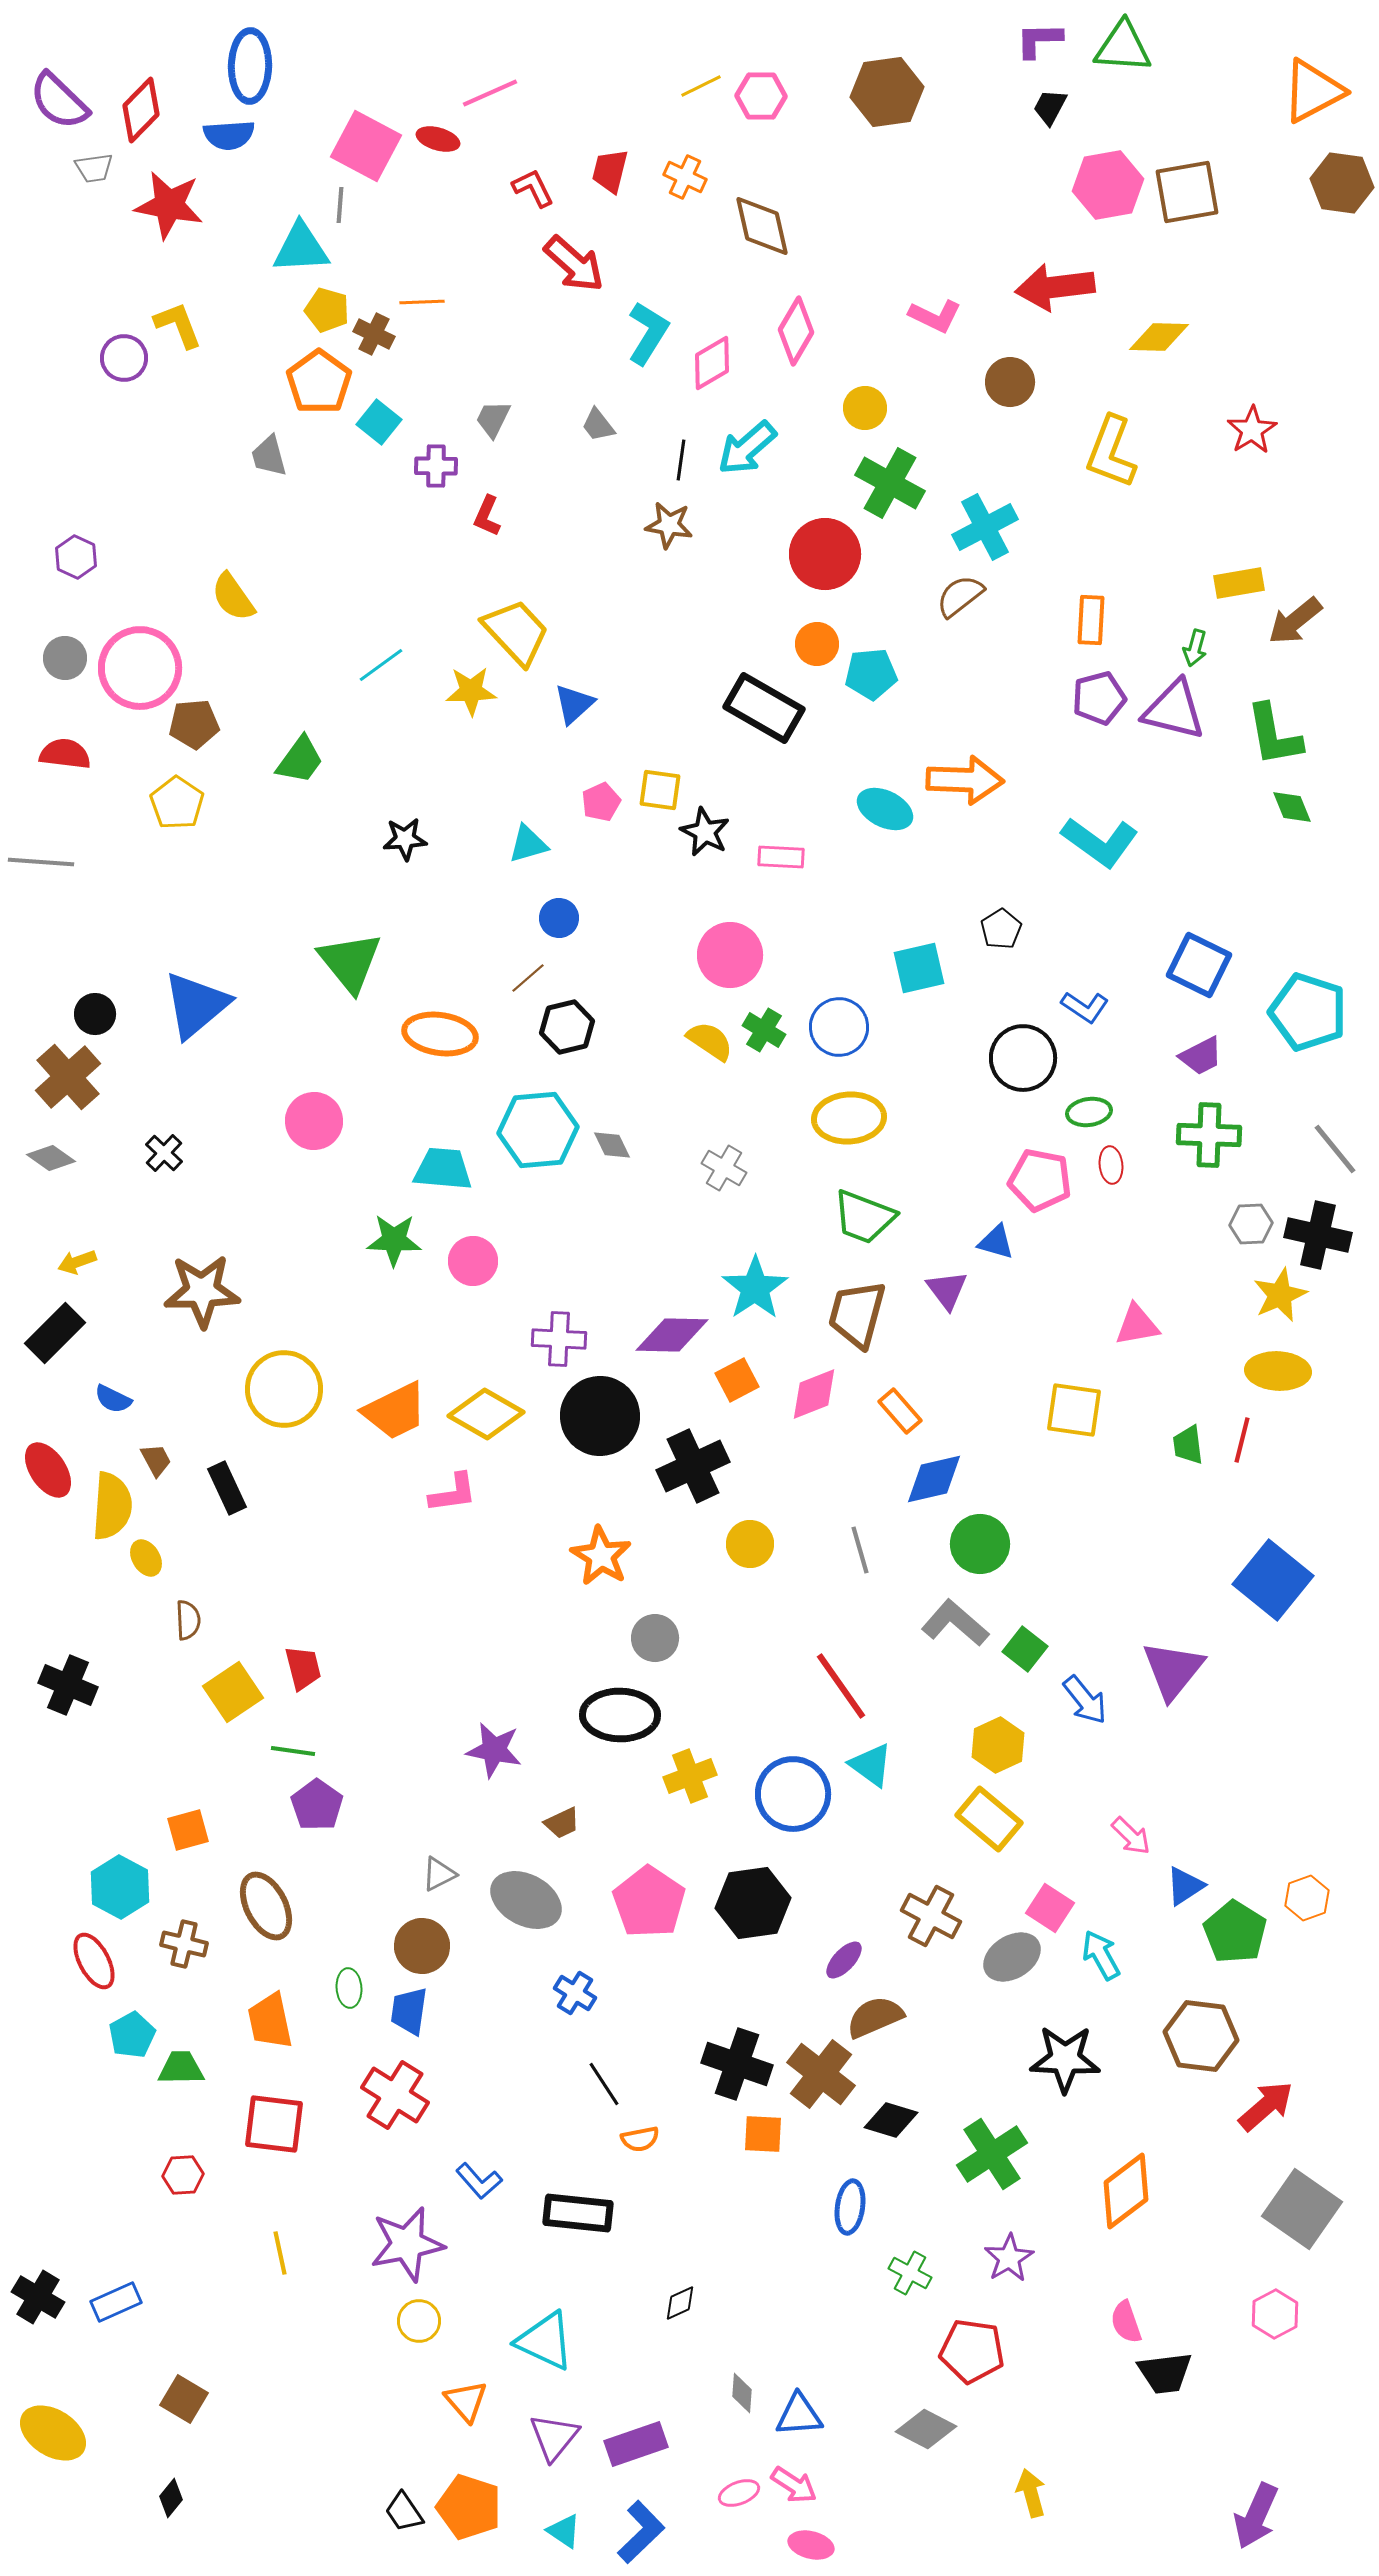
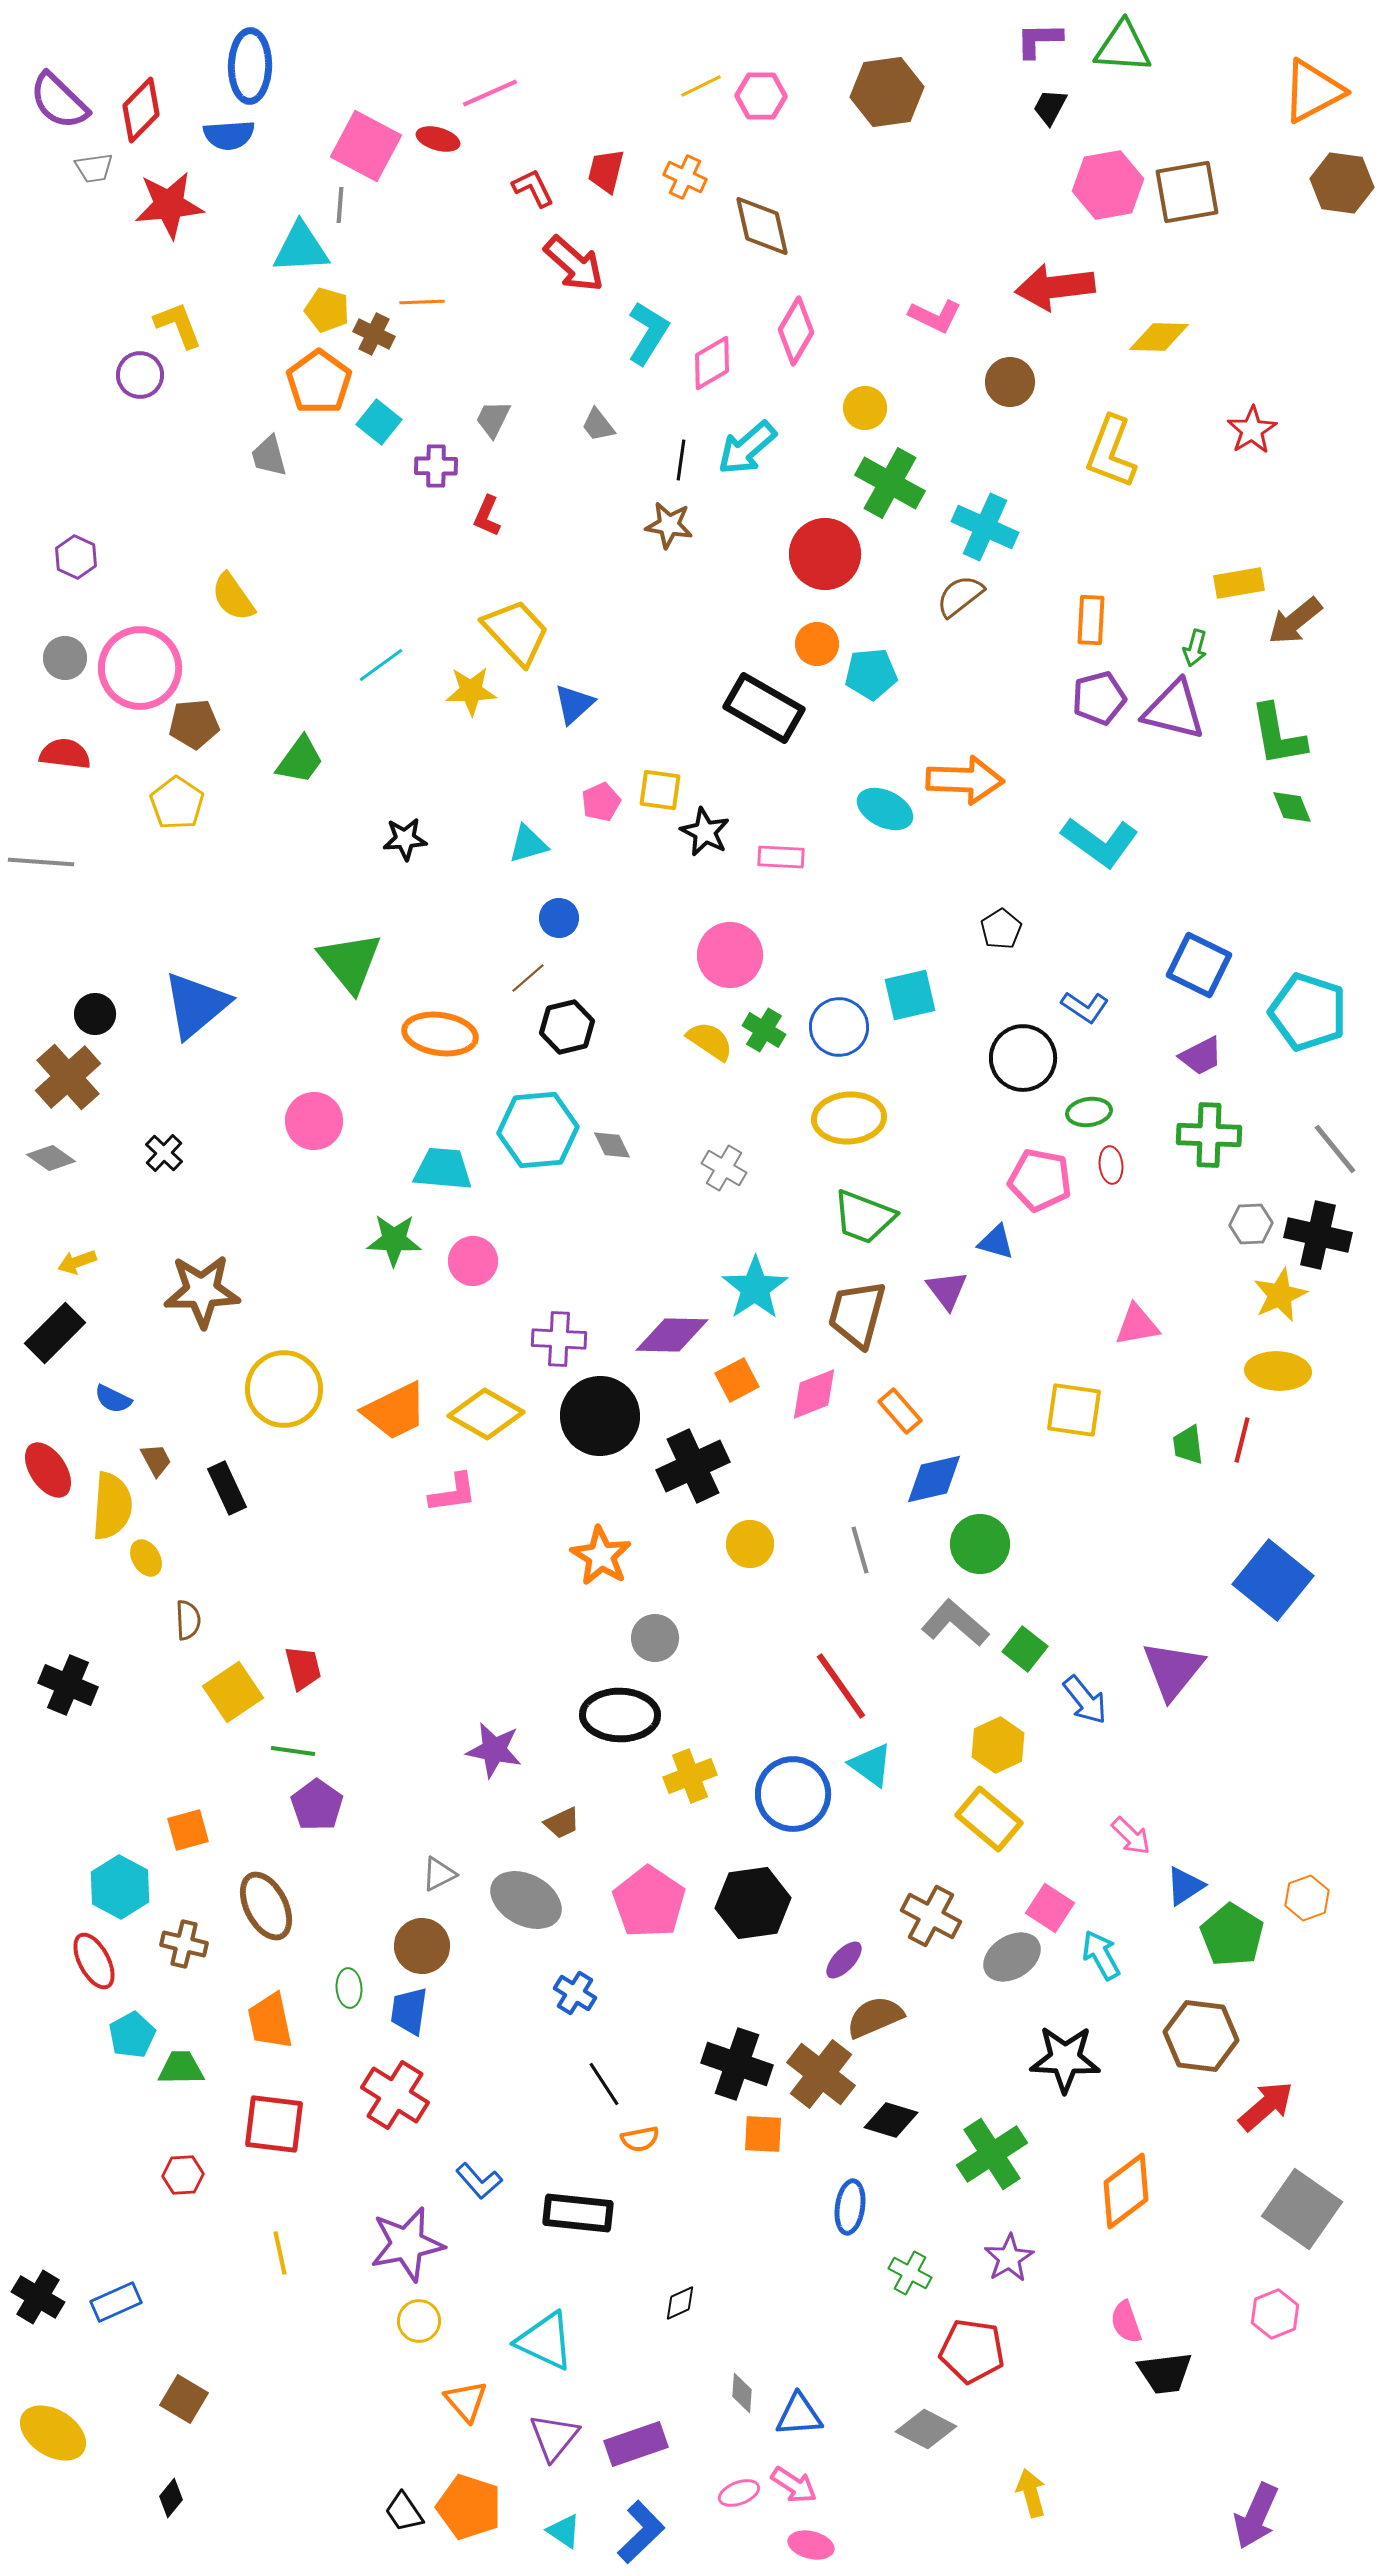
red trapezoid at (610, 171): moved 4 px left
red star at (169, 205): rotated 16 degrees counterclockwise
purple circle at (124, 358): moved 16 px right, 17 px down
cyan cross at (985, 527): rotated 38 degrees counterclockwise
green L-shape at (1274, 735): moved 4 px right
cyan square at (919, 968): moved 9 px left, 27 px down
green pentagon at (1235, 1932): moved 3 px left, 3 px down
pink hexagon at (1275, 2314): rotated 6 degrees clockwise
